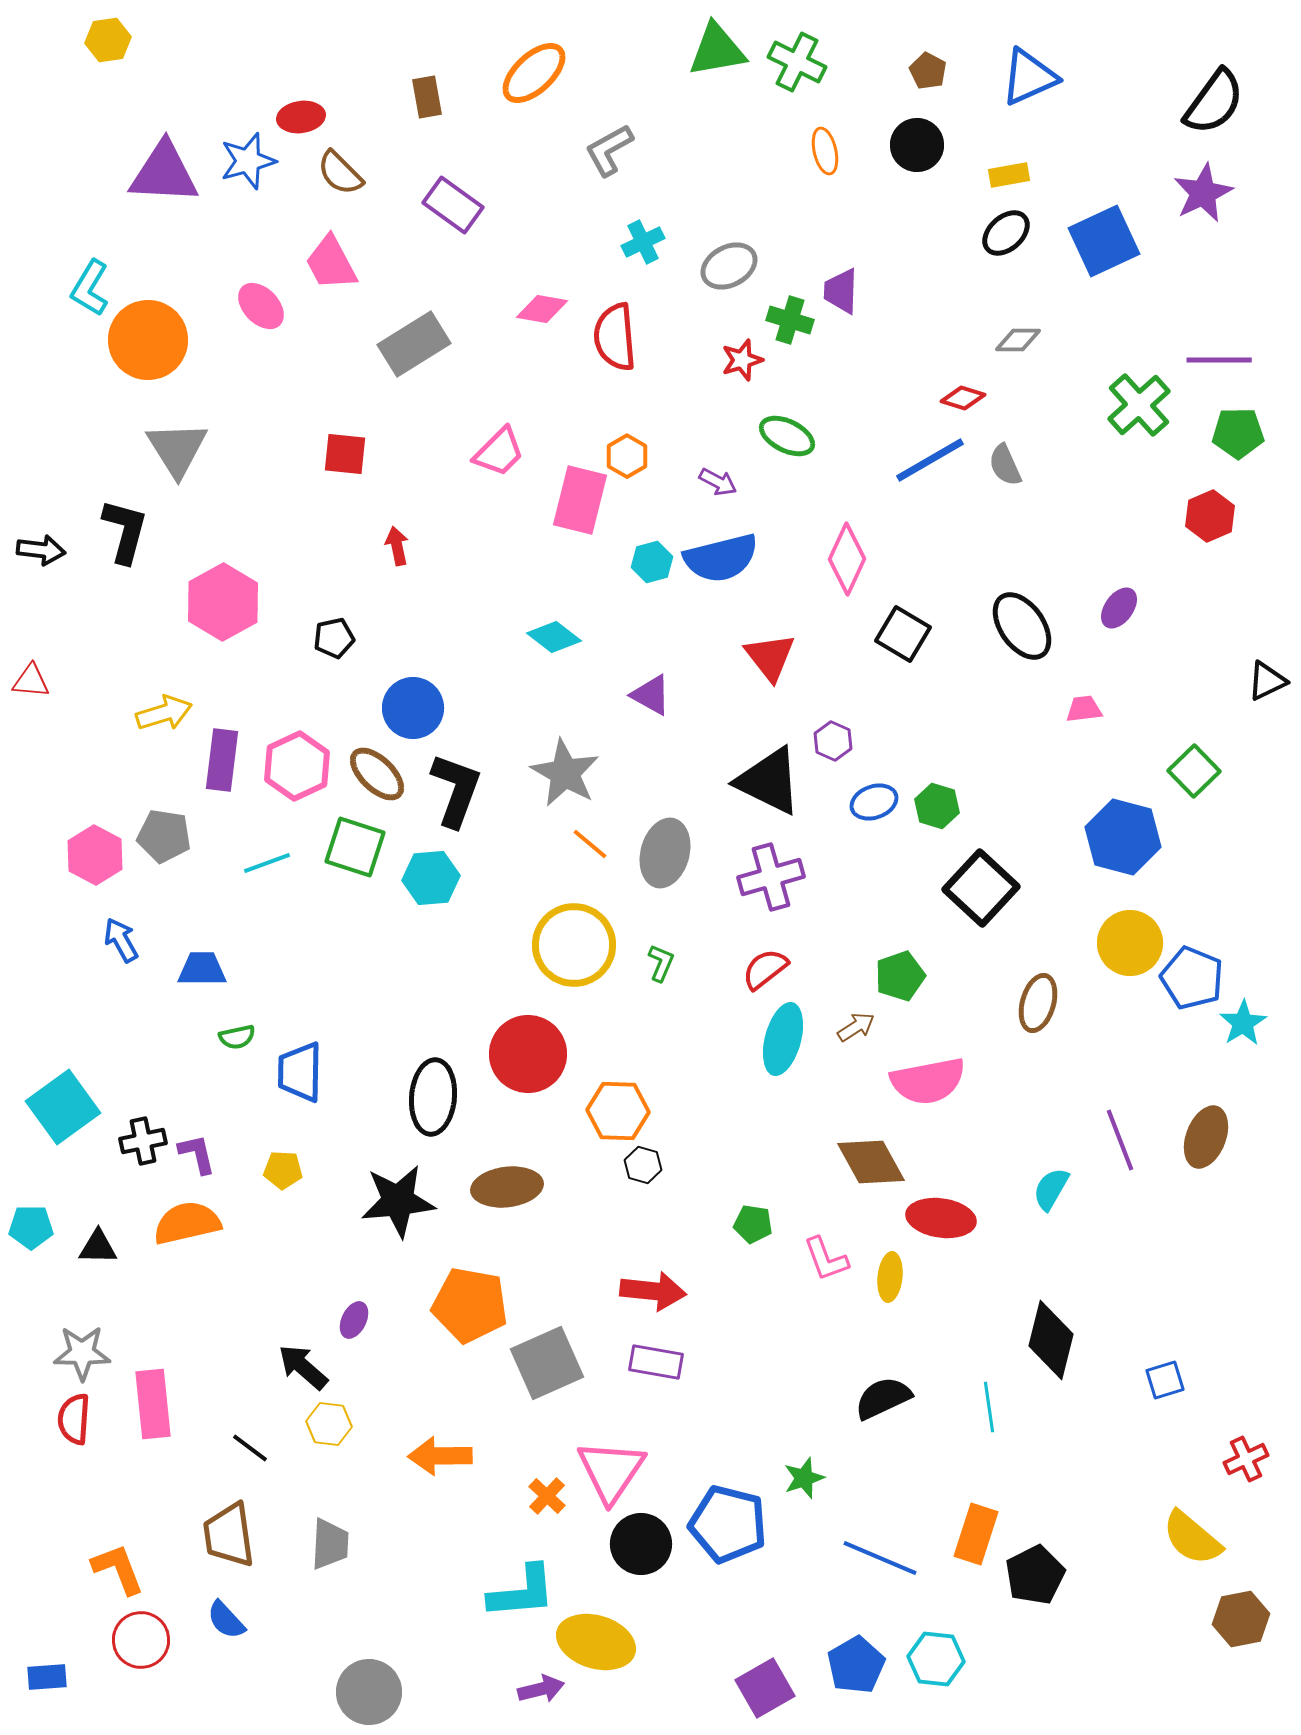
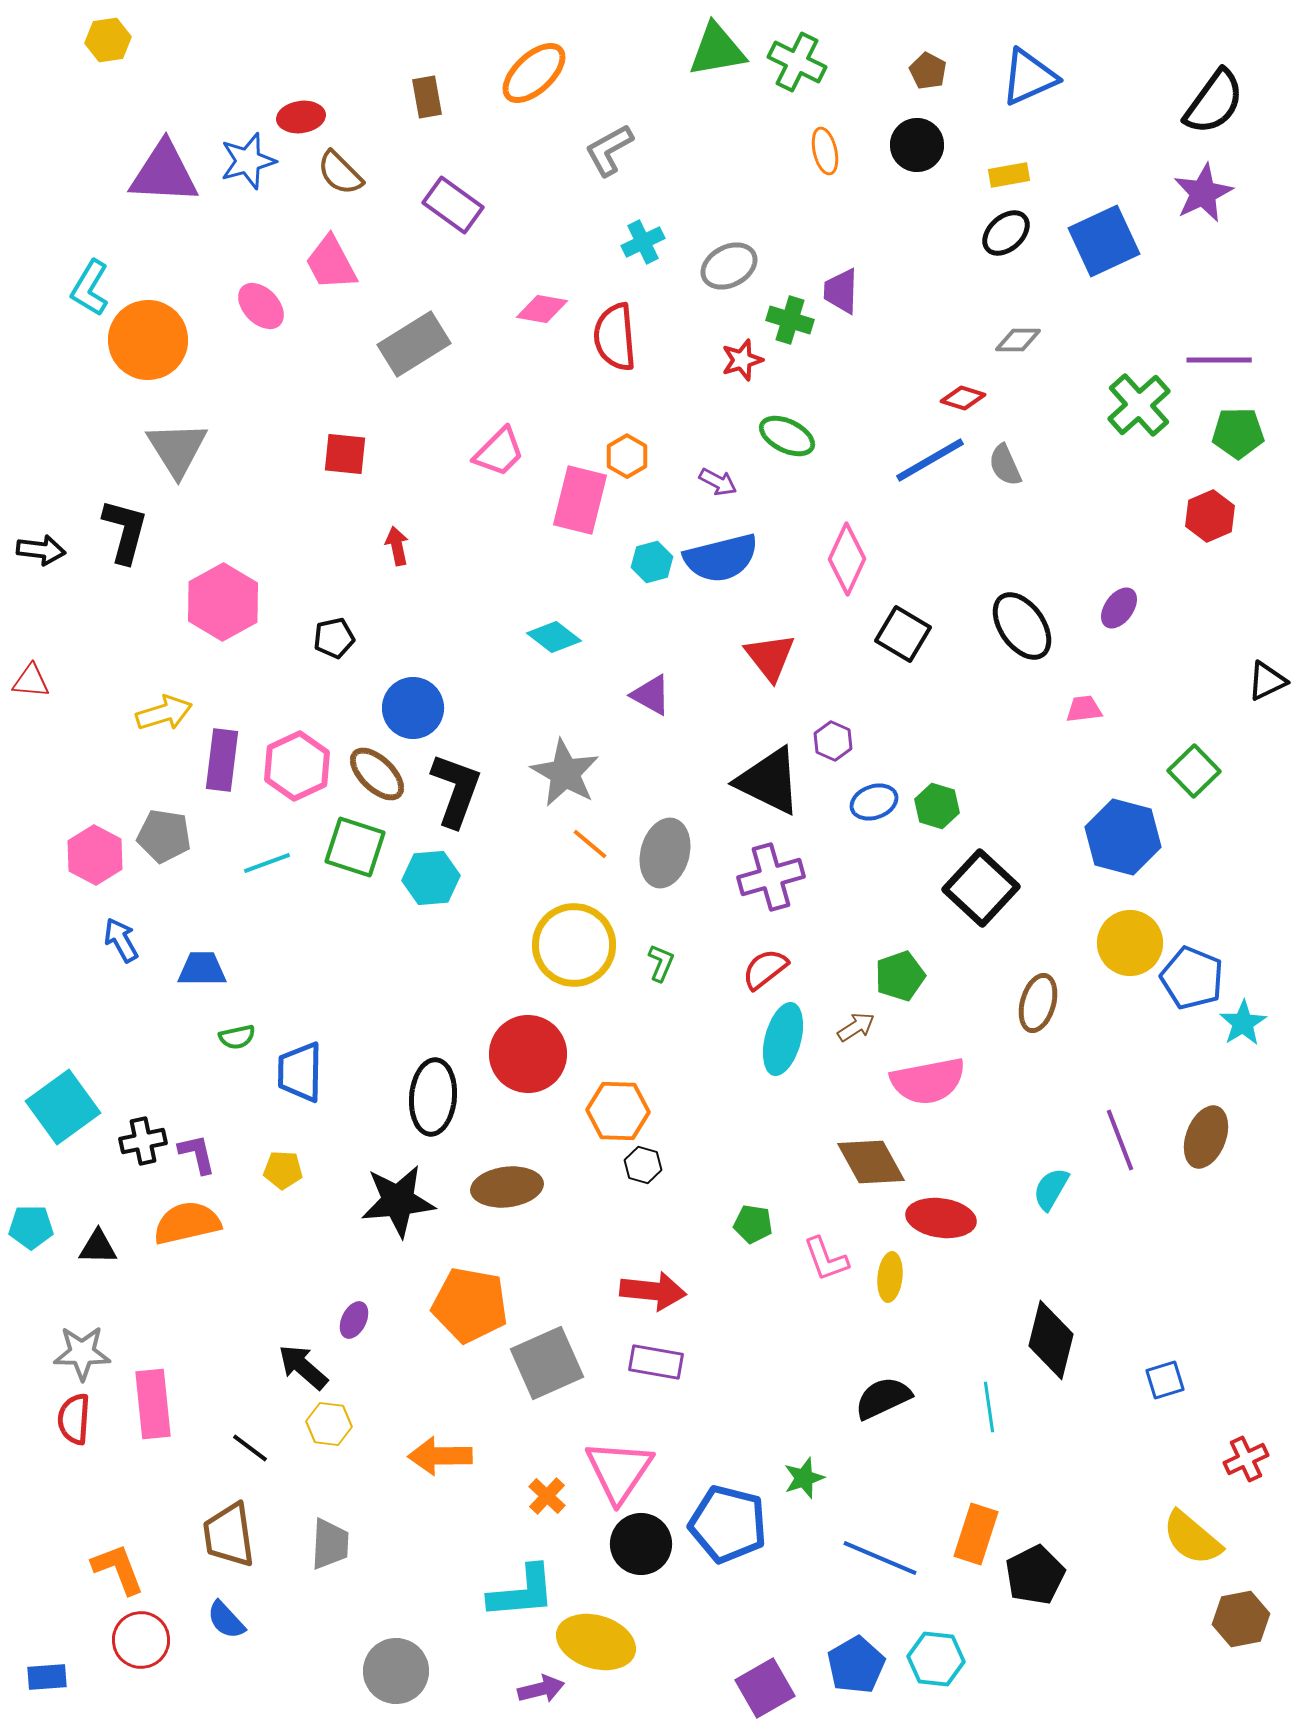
pink triangle at (611, 1471): moved 8 px right
gray circle at (369, 1692): moved 27 px right, 21 px up
